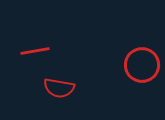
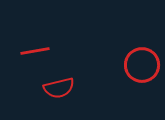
red semicircle: rotated 24 degrees counterclockwise
